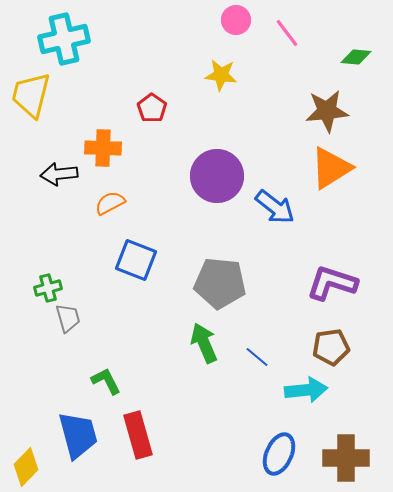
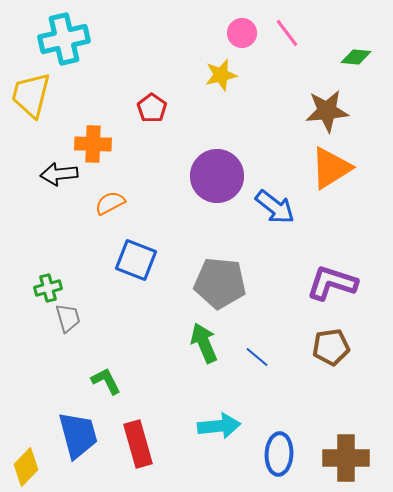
pink circle: moved 6 px right, 13 px down
yellow star: rotated 20 degrees counterclockwise
orange cross: moved 10 px left, 4 px up
cyan arrow: moved 87 px left, 36 px down
red rectangle: moved 9 px down
blue ellipse: rotated 21 degrees counterclockwise
